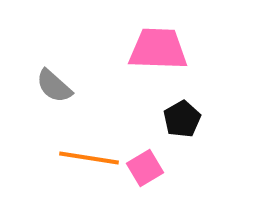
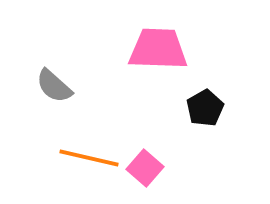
black pentagon: moved 23 px right, 11 px up
orange line: rotated 4 degrees clockwise
pink square: rotated 18 degrees counterclockwise
